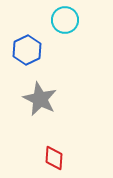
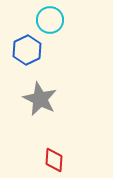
cyan circle: moved 15 px left
red diamond: moved 2 px down
